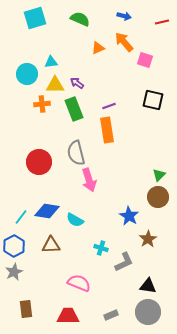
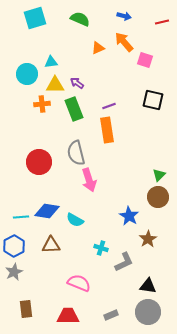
cyan line: rotated 49 degrees clockwise
